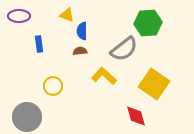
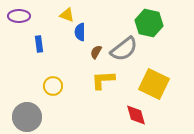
green hexagon: moved 1 px right; rotated 16 degrees clockwise
blue semicircle: moved 2 px left, 1 px down
brown semicircle: moved 16 px right, 1 px down; rotated 56 degrees counterclockwise
yellow L-shape: moved 1 px left, 4 px down; rotated 45 degrees counterclockwise
yellow square: rotated 8 degrees counterclockwise
red diamond: moved 1 px up
